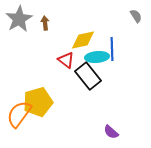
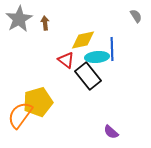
orange semicircle: moved 1 px right, 1 px down
